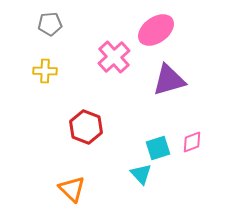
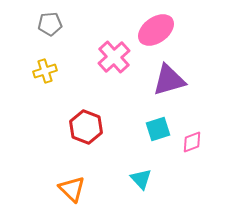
yellow cross: rotated 20 degrees counterclockwise
cyan square: moved 19 px up
cyan triangle: moved 5 px down
